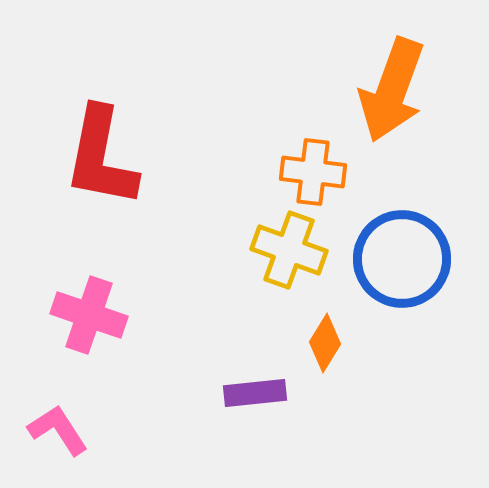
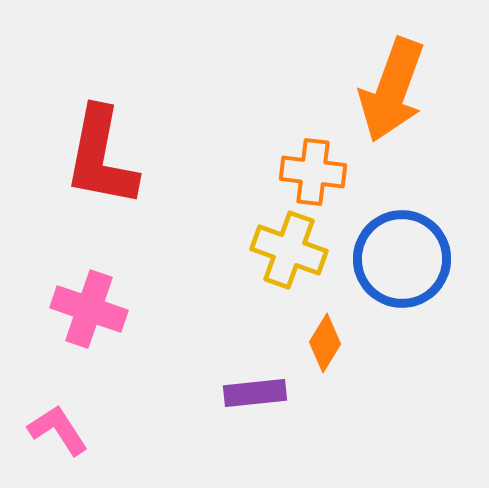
pink cross: moved 6 px up
